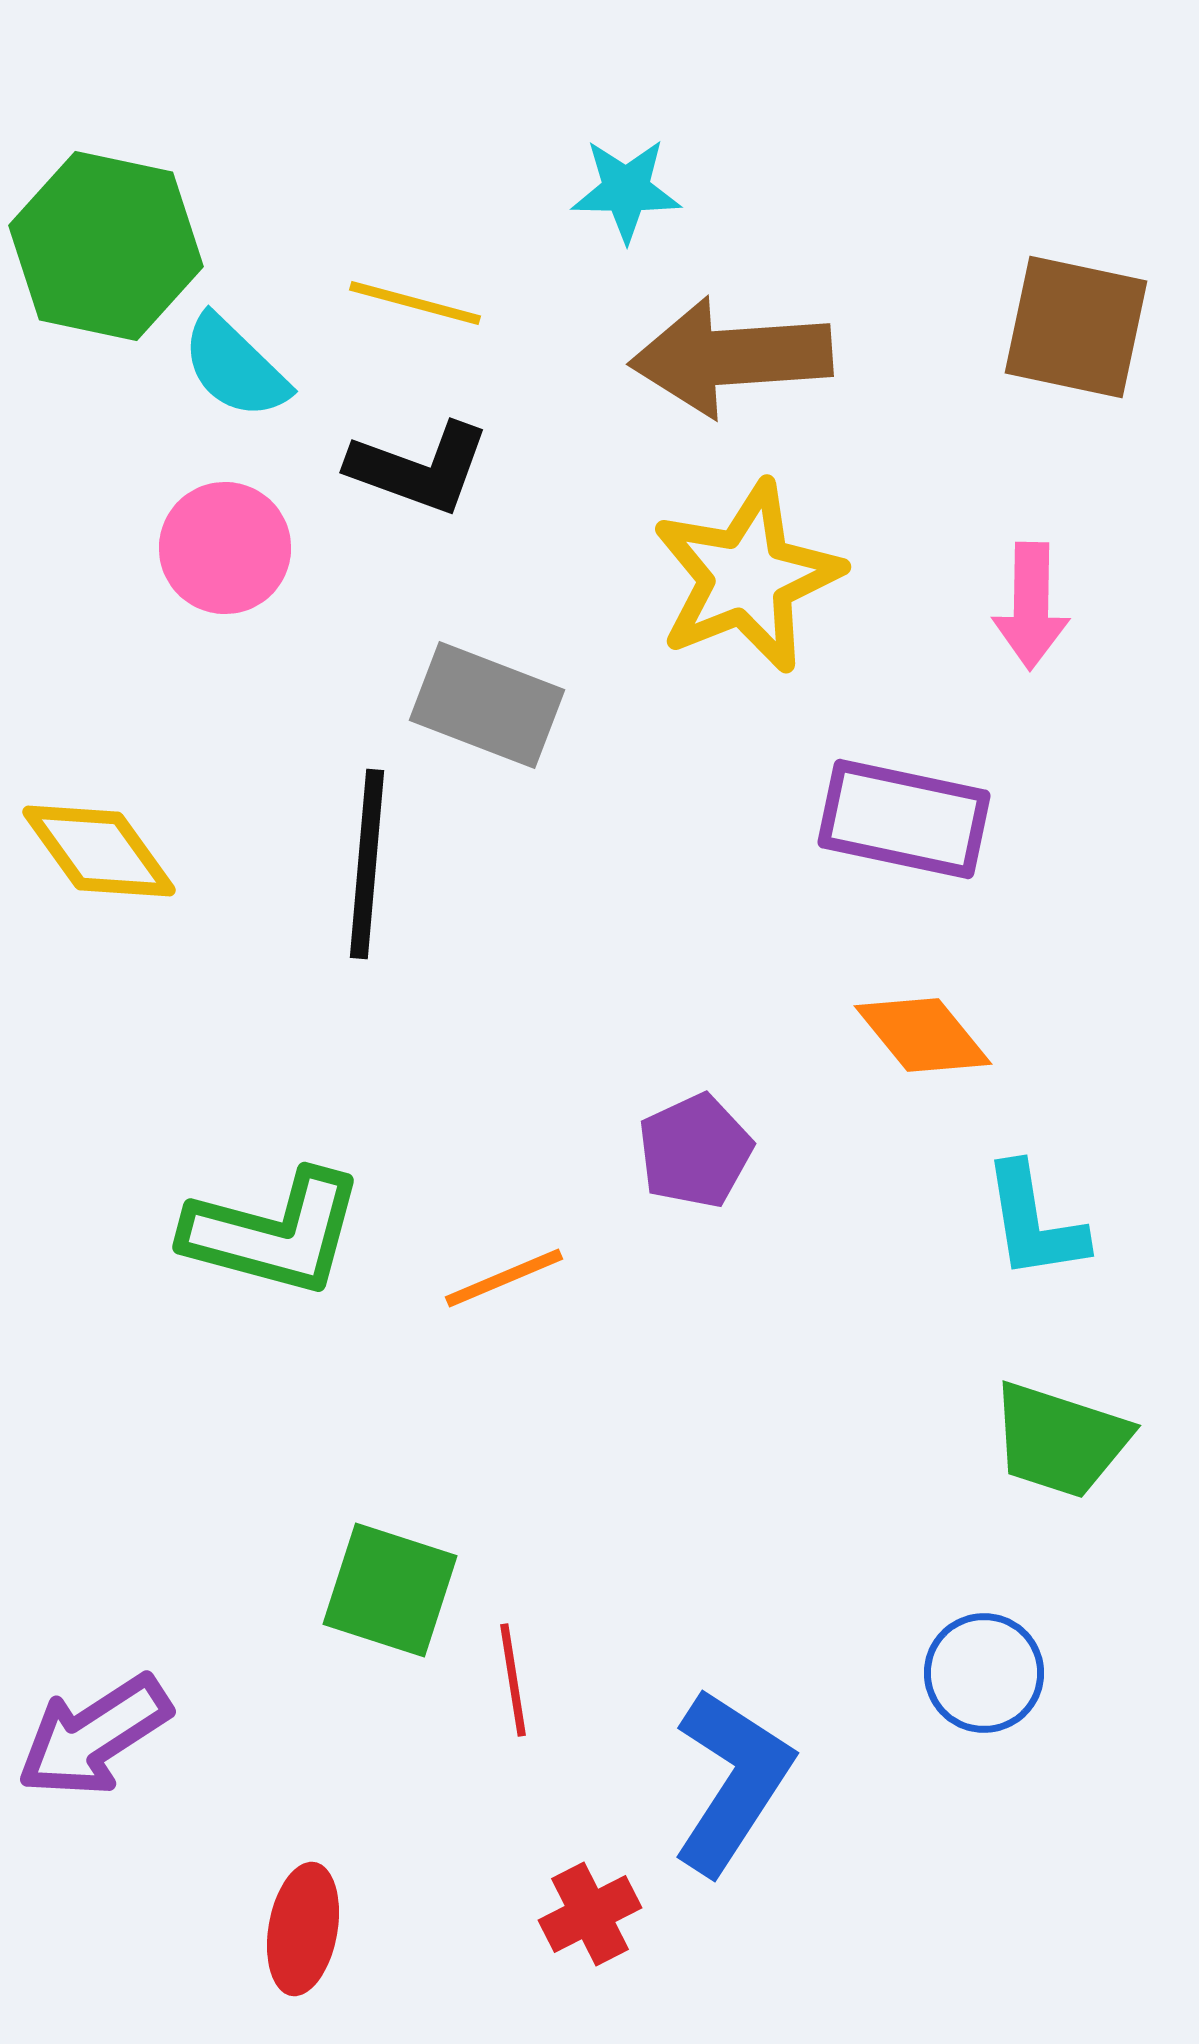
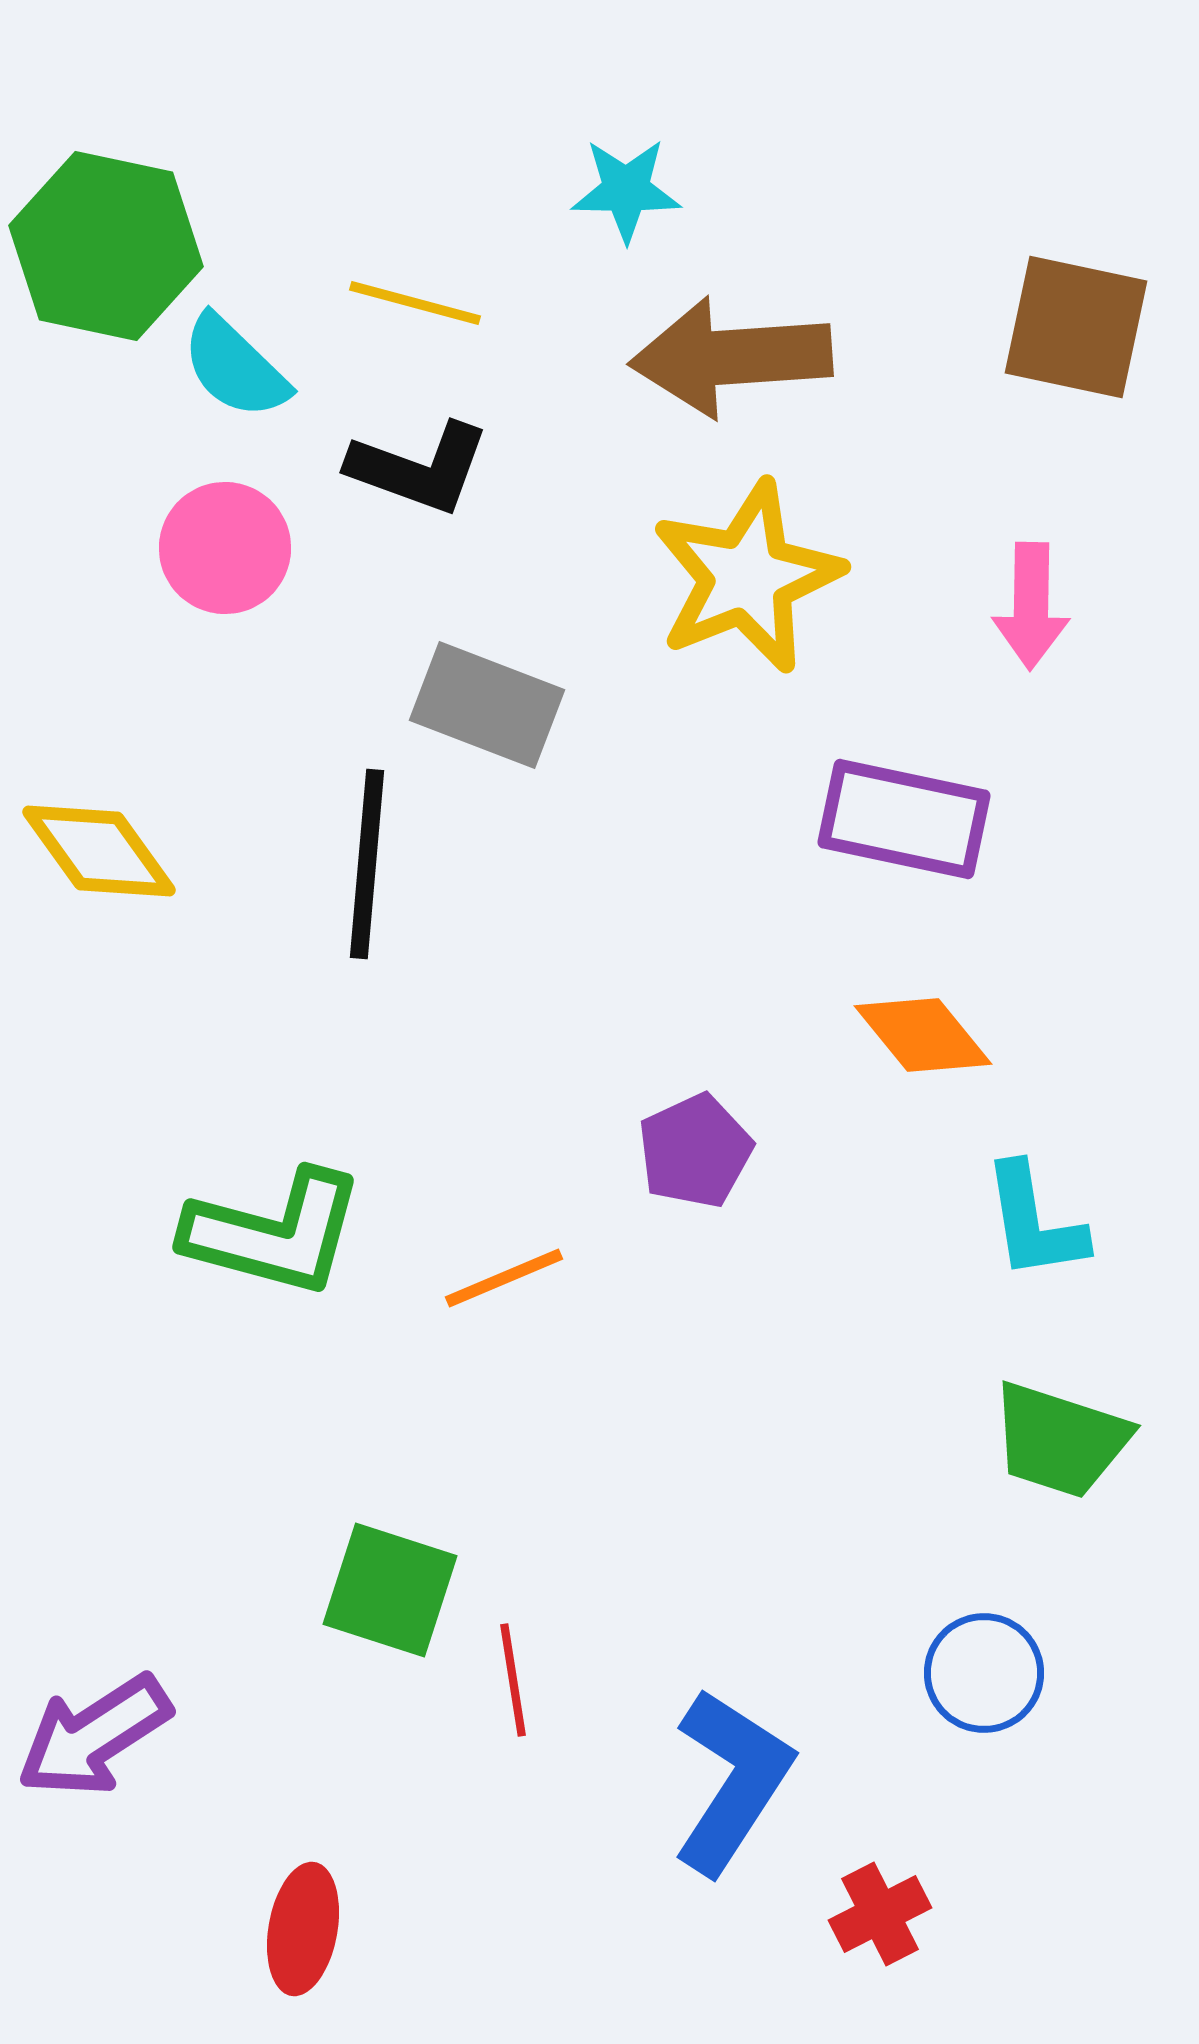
red cross: moved 290 px right
